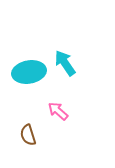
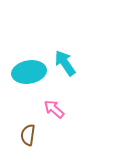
pink arrow: moved 4 px left, 2 px up
brown semicircle: rotated 25 degrees clockwise
